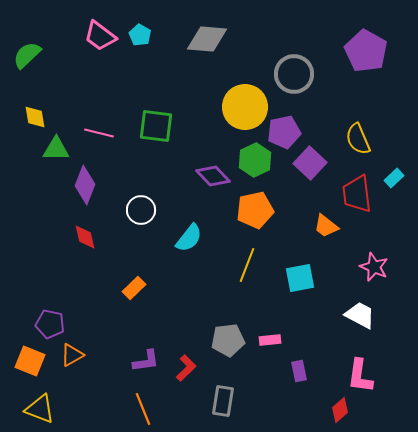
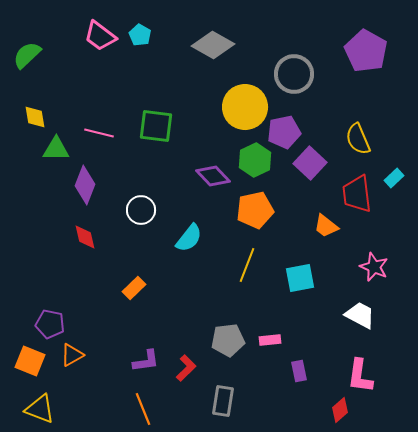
gray diamond at (207, 39): moved 6 px right, 6 px down; rotated 24 degrees clockwise
